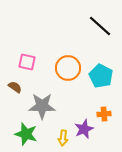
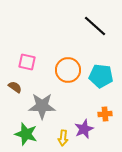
black line: moved 5 px left
orange circle: moved 2 px down
cyan pentagon: rotated 20 degrees counterclockwise
orange cross: moved 1 px right
